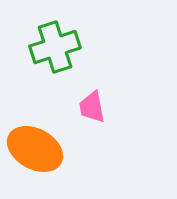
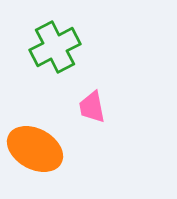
green cross: rotated 9 degrees counterclockwise
